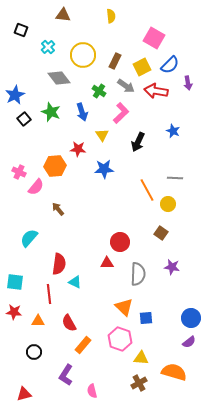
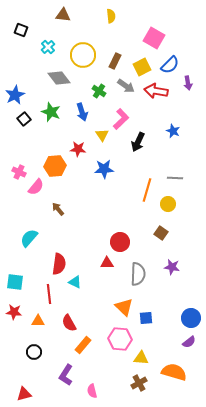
pink L-shape at (121, 113): moved 6 px down
orange line at (147, 190): rotated 45 degrees clockwise
pink hexagon at (120, 339): rotated 15 degrees counterclockwise
